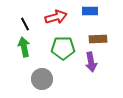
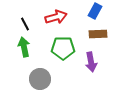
blue rectangle: moved 5 px right; rotated 63 degrees counterclockwise
brown rectangle: moved 5 px up
gray circle: moved 2 px left
